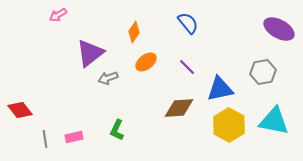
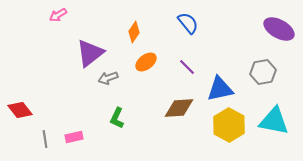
green L-shape: moved 12 px up
